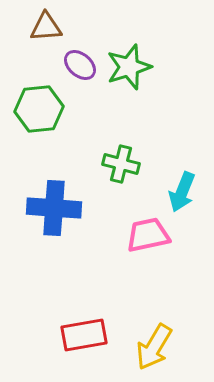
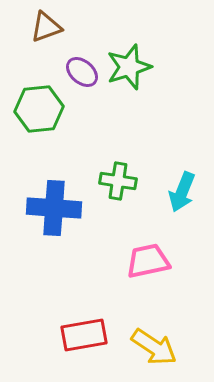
brown triangle: rotated 16 degrees counterclockwise
purple ellipse: moved 2 px right, 7 px down
green cross: moved 3 px left, 17 px down; rotated 6 degrees counterclockwise
pink trapezoid: moved 26 px down
yellow arrow: rotated 87 degrees counterclockwise
